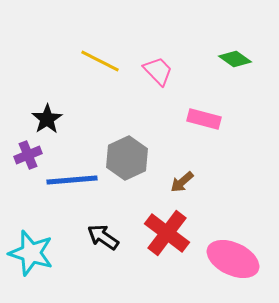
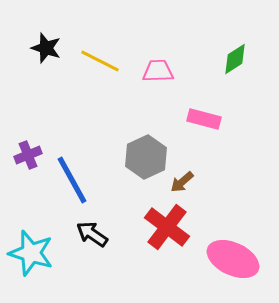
green diamond: rotated 68 degrees counterclockwise
pink trapezoid: rotated 48 degrees counterclockwise
black star: moved 1 px left, 71 px up; rotated 20 degrees counterclockwise
gray hexagon: moved 19 px right, 1 px up
blue line: rotated 66 degrees clockwise
red cross: moved 6 px up
black arrow: moved 11 px left, 3 px up
